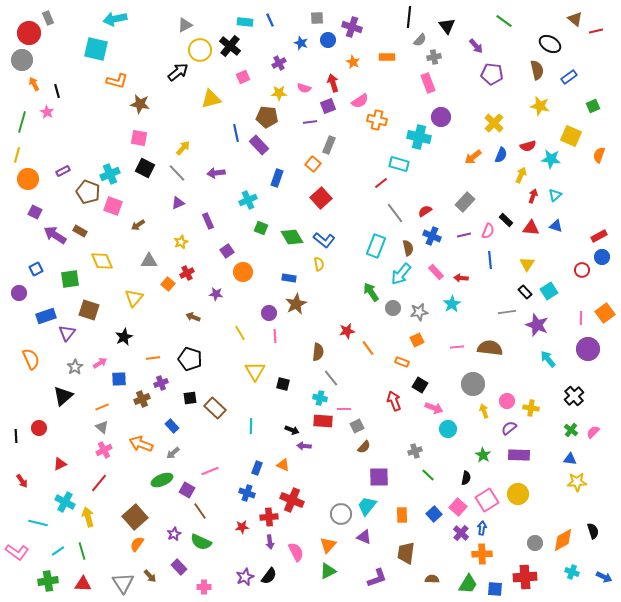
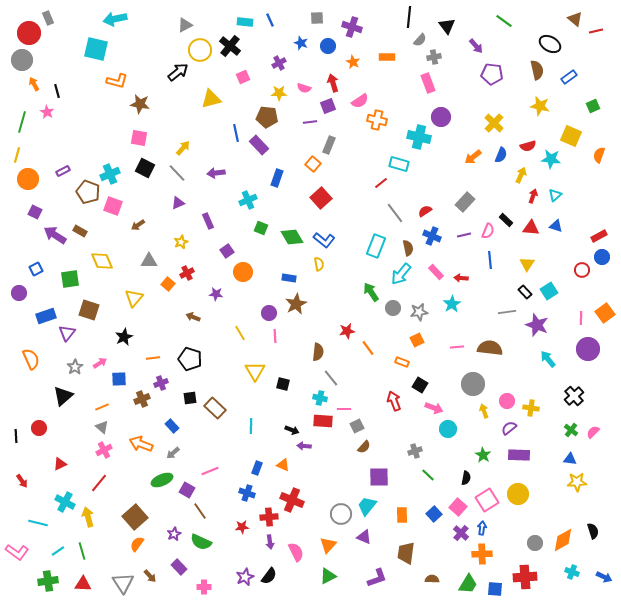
blue circle at (328, 40): moved 6 px down
green triangle at (328, 571): moved 5 px down
